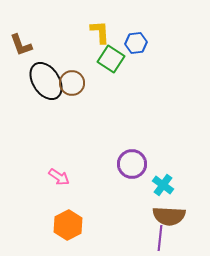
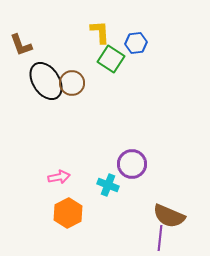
pink arrow: rotated 45 degrees counterclockwise
cyan cross: moved 55 px left; rotated 15 degrees counterclockwise
brown semicircle: rotated 20 degrees clockwise
orange hexagon: moved 12 px up
